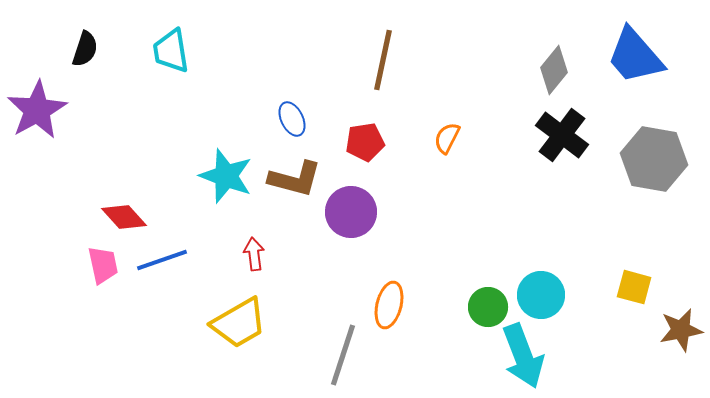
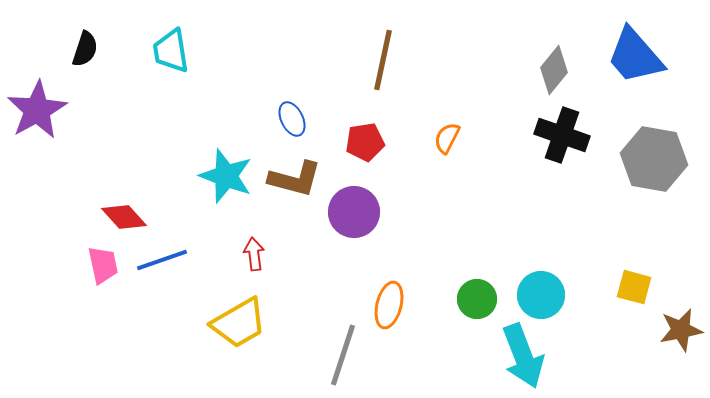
black cross: rotated 18 degrees counterclockwise
purple circle: moved 3 px right
green circle: moved 11 px left, 8 px up
